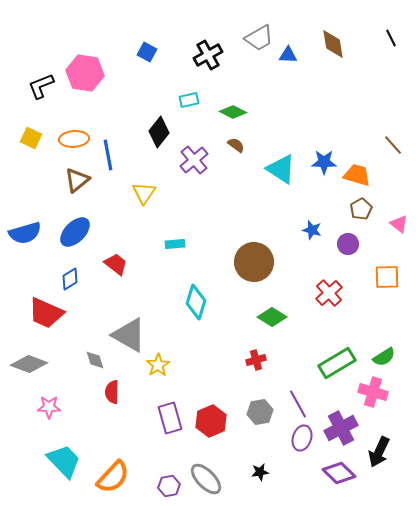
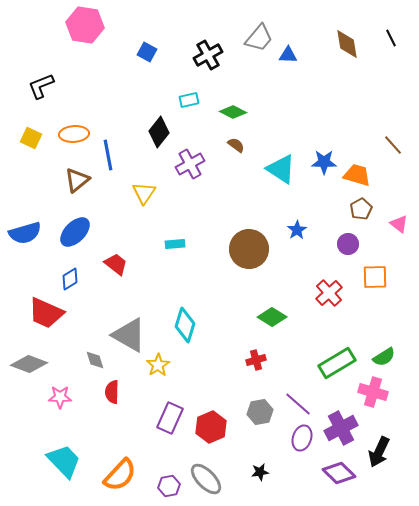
gray trapezoid at (259, 38): rotated 20 degrees counterclockwise
brown diamond at (333, 44): moved 14 px right
pink hexagon at (85, 73): moved 48 px up
orange ellipse at (74, 139): moved 5 px up
purple cross at (194, 160): moved 4 px left, 4 px down; rotated 12 degrees clockwise
blue star at (312, 230): moved 15 px left; rotated 24 degrees clockwise
brown circle at (254, 262): moved 5 px left, 13 px up
orange square at (387, 277): moved 12 px left
cyan diamond at (196, 302): moved 11 px left, 23 px down
purple line at (298, 404): rotated 20 degrees counterclockwise
pink star at (49, 407): moved 11 px right, 10 px up
purple rectangle at (170, 418): rotated 40 degrees clockwise
red hexagon at (211, 421): moved 6 px down
orange semicircle at (113, 477): moved 7 px right, 2 px up
